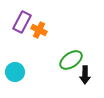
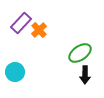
purple rectangle: moved 1 px left, 1 px down; rotated 15 degrees clockwise
orange cross: rotated 21 degrees clockwise
green ellipse: moved 9 px right, 7 px up
